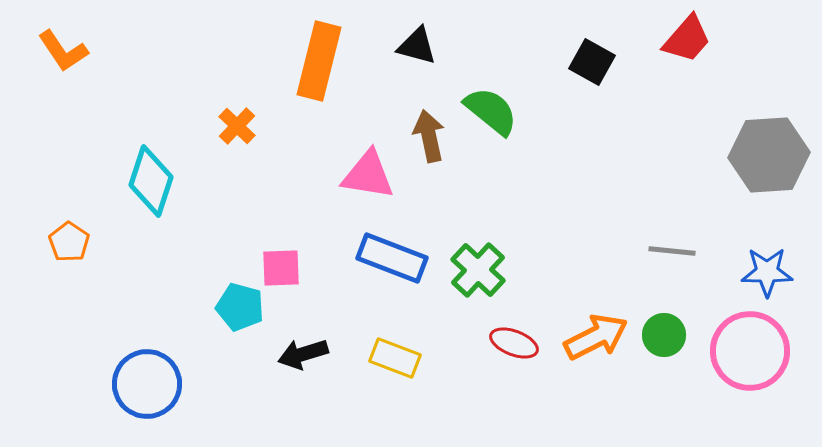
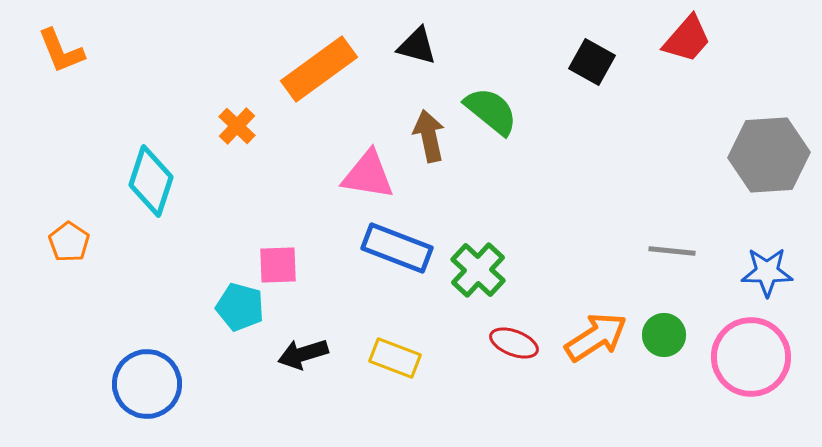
orange L-shape: moved 2 px left; rotated 12 degrees clockwise
orange rectangle: moved 8 px down; rotated 40 degrees clockwise
blue rectangle: moved 5 px right, 10 px up
pink square: moved 3 px left, 3 px up
orange arrow: rotated 6 degrees counterclockwise
pink circle: moved 1 px right, 6 px down
